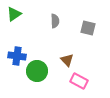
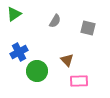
gray semicircle: rotated 32 degrees clockwise
blue cross: moved 2 px right, 4 px up; rotated 36 degrees counterclockwise
pink rectangle: rotated 30 degrees counterclockwise
